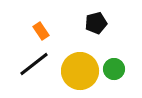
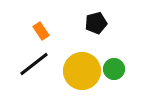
yellow circle: moved 2 px right
